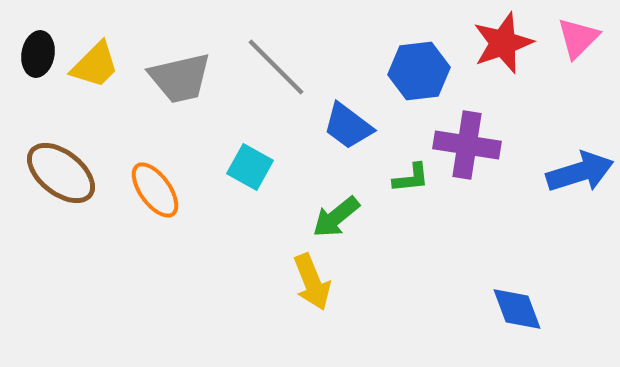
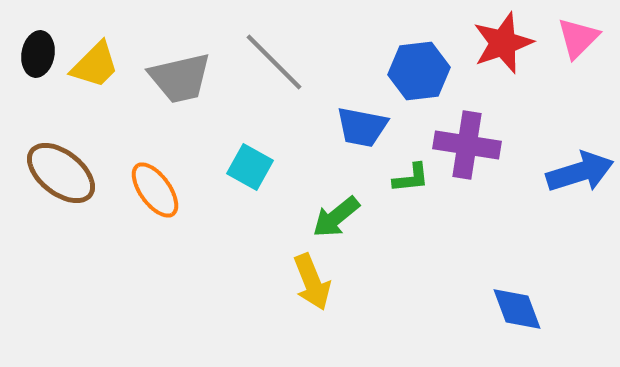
gray line: moved 2 px left, 5 px up
blue trapezoid: moved 14 px right, 1 px down; rotated 26 degrees counterclockwise
